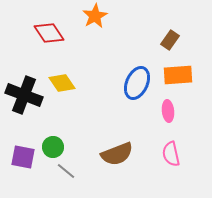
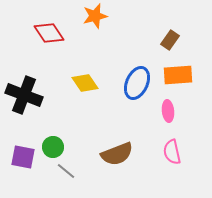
orange star: rotated 15 degrees clockwise
yellow diamond: moved 23 px right
pink semicircle: moved 1 px right, 2 px up
